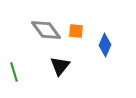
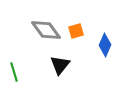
orange square: rotated 21 degrees counterclockwise
black triangle: moved 1 px up
